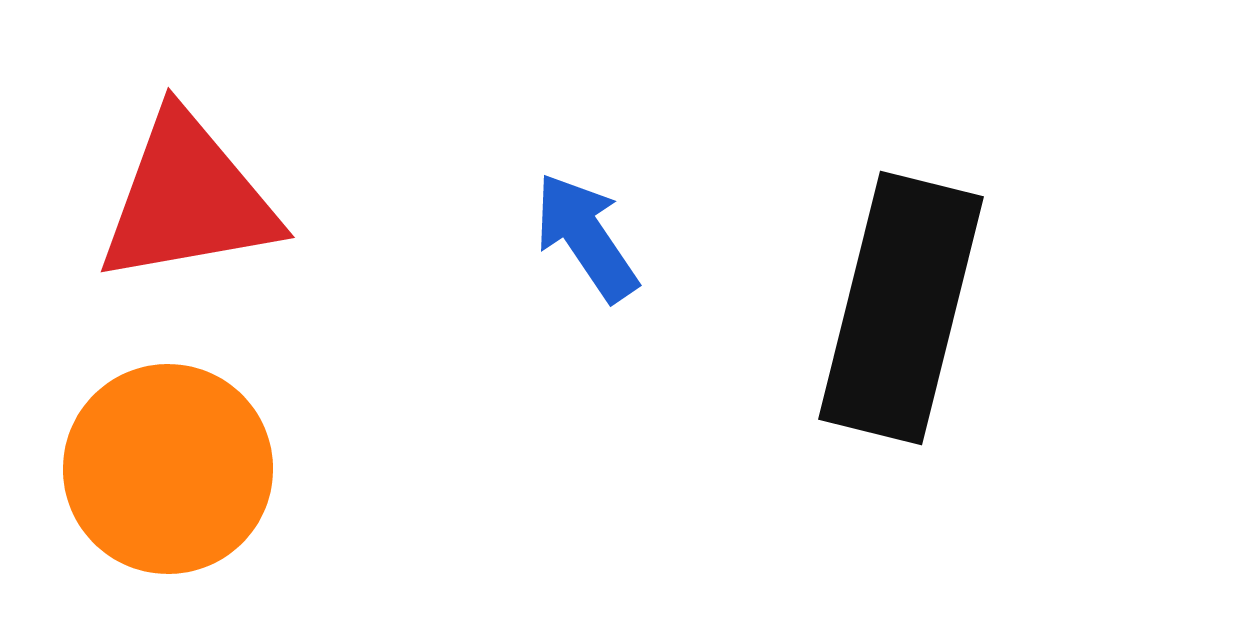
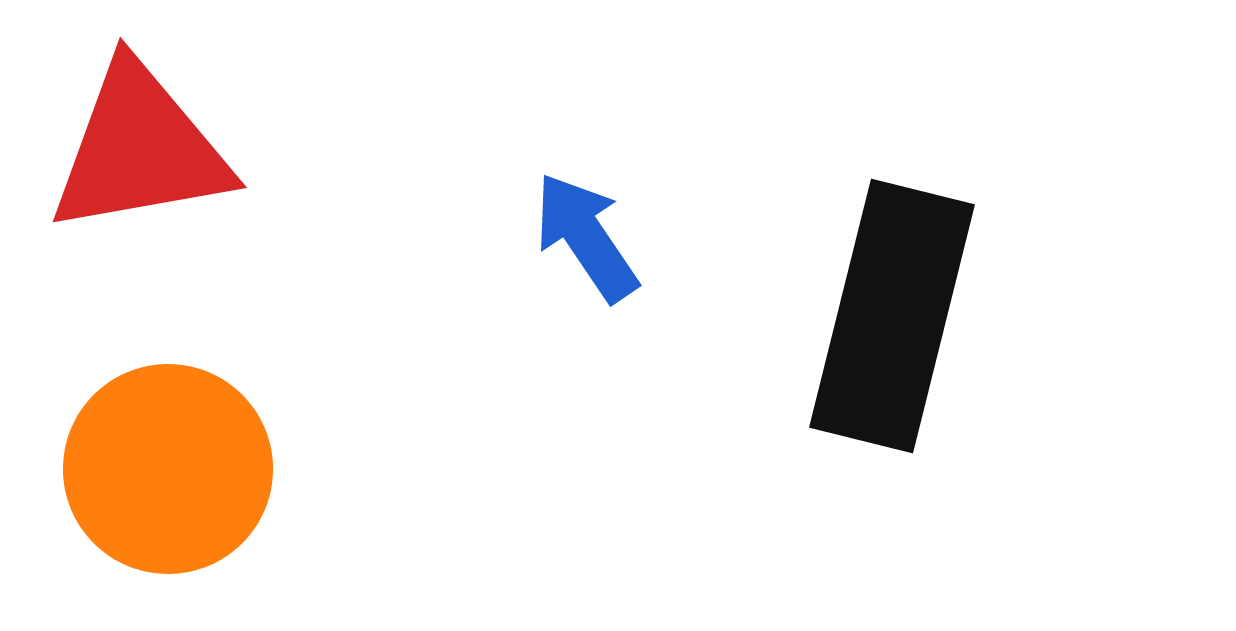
red triangle: moved 48 px left, 50 px up
black rectangle: moved 9 px left, 8 px down
